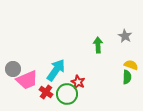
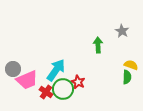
gray star: moved 3 px left, 5 px up
green circle: moved 4 px left, 5 px up
